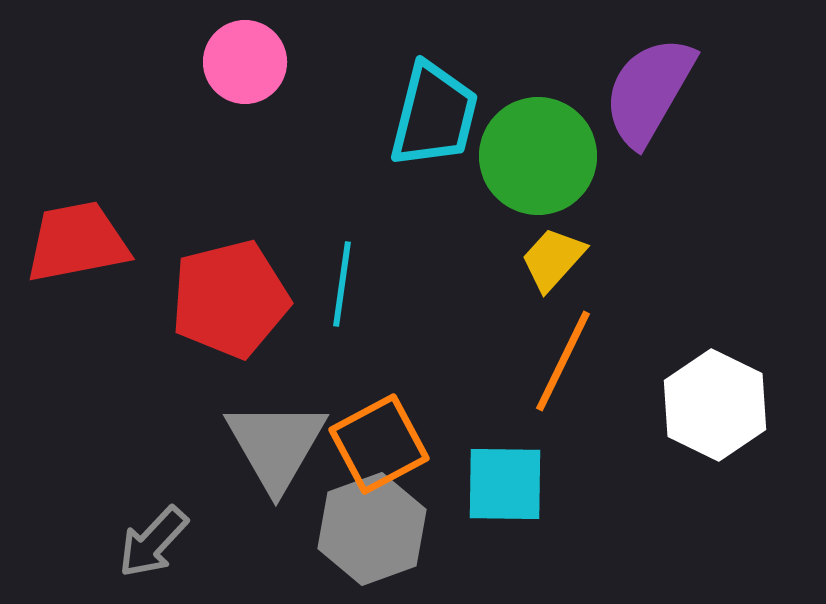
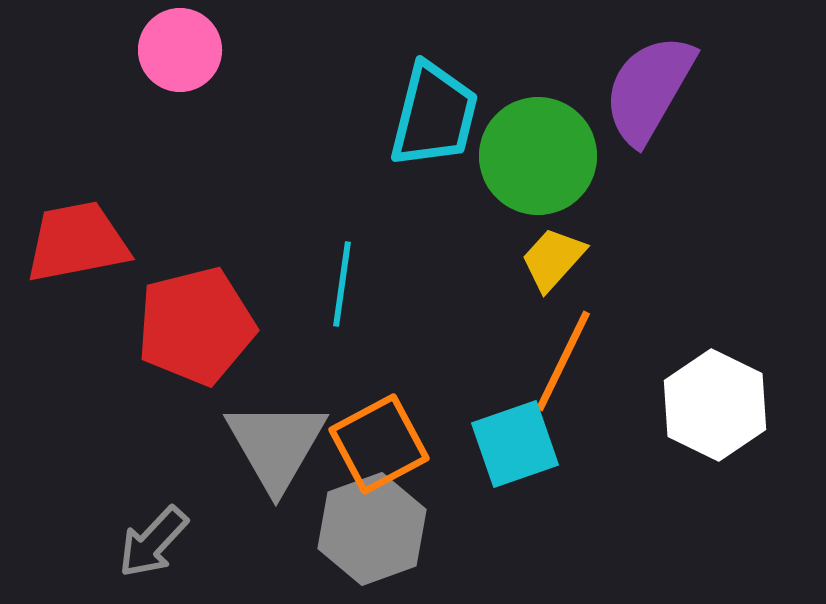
pink circle: moved 65 px left, 12 px up
purple semicircle: moved 2 px up
red pentagon: moved 34 px left, 27 px down
cyan square: moved 10 px right, 40 px up; rotated 20 degrees counterclockwise
